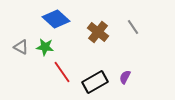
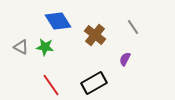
blue diamond: moved 2 px right, 2 px down; rotated 16 degrees clockwise
brown cross: moved 3 px left, 3 px down
red line: moved 11 px left, 13 px down
purple semicircle: moved 18 px up
black rectangle: moved 1 px left, 1 px down
